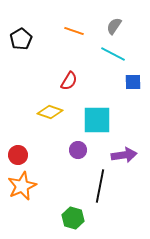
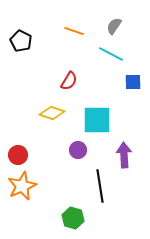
black pentagon: moved 2 px down; rotated 15 degrees counterclockwise
cyan line: moved 2 px left
yellow diamond: moved 2 px right, 1 px down
purple arrow: rotated 85 degrees counterclockwise
black line: rotated 20 degrees counterclockwise
